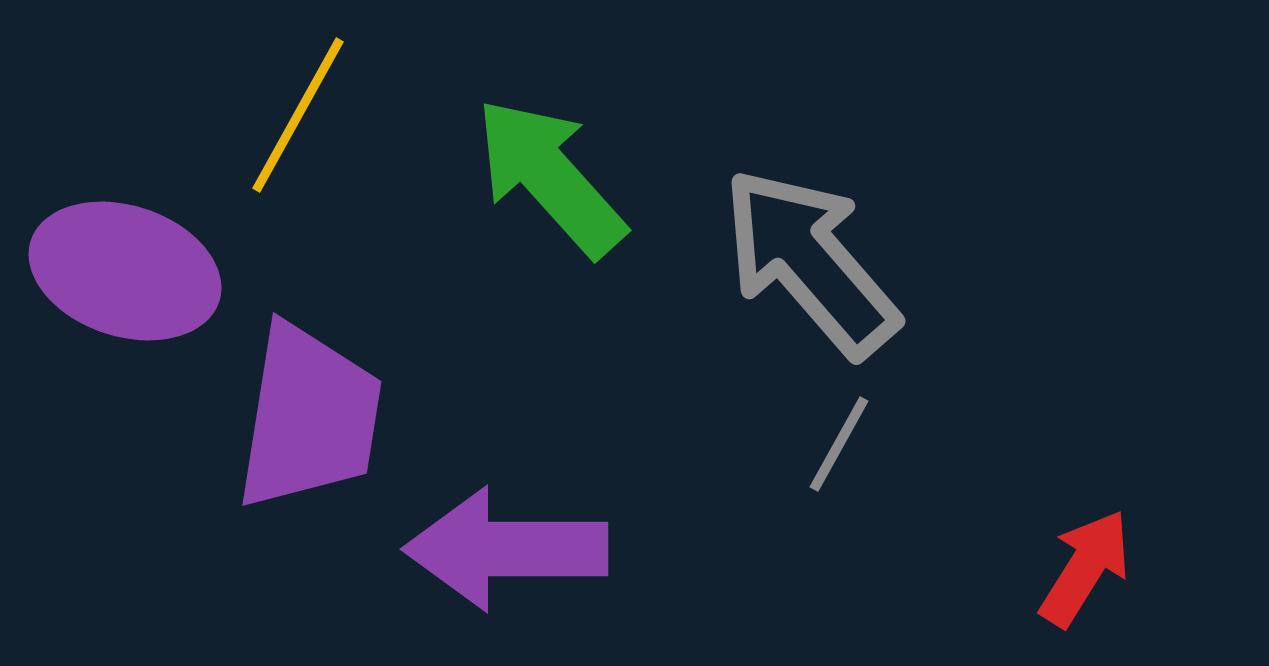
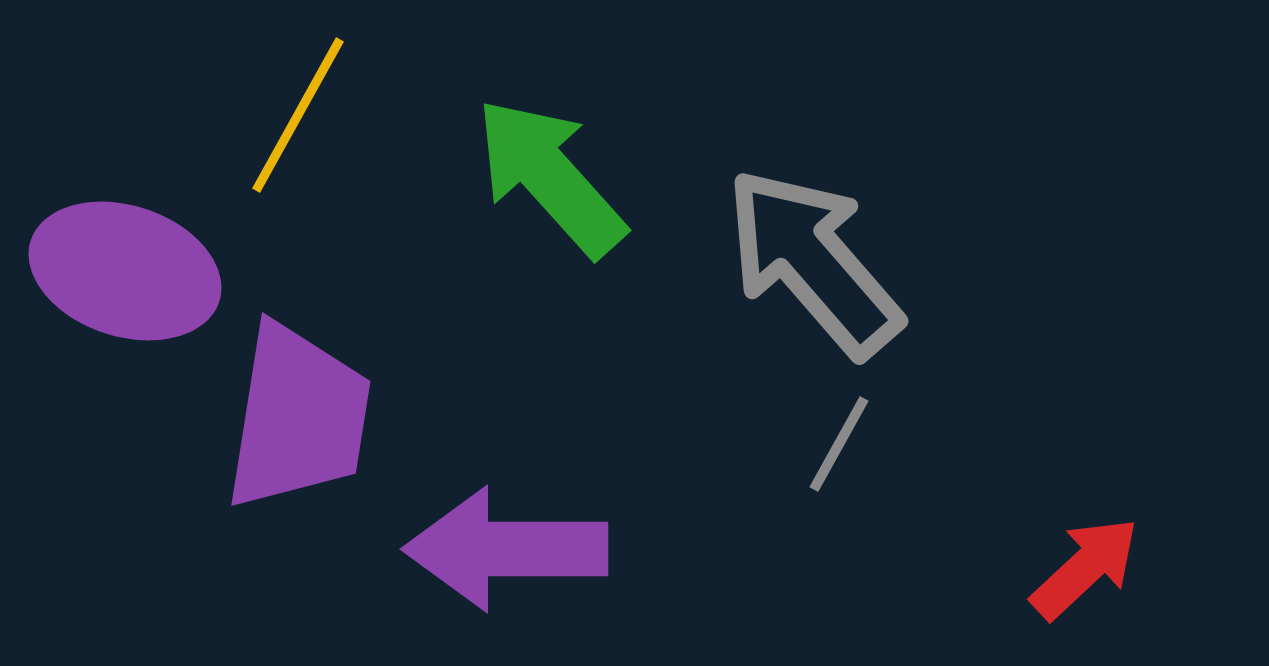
gray arrow: moved 3 px right
purple trapezoid: moved 11 px left
red arrow: rotated 15 degrees clockwise
